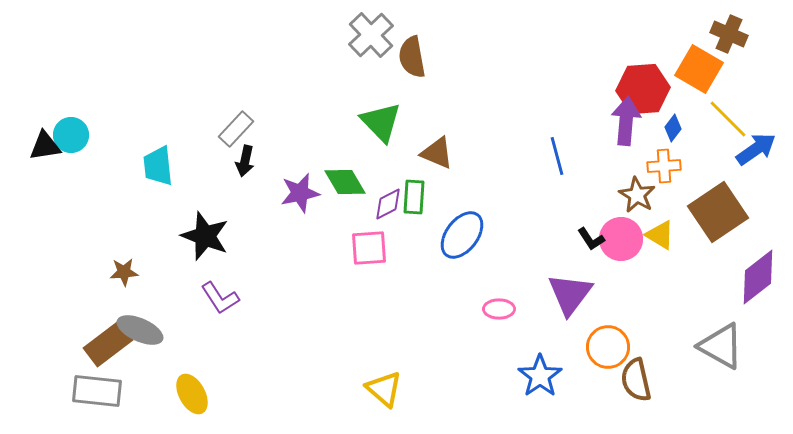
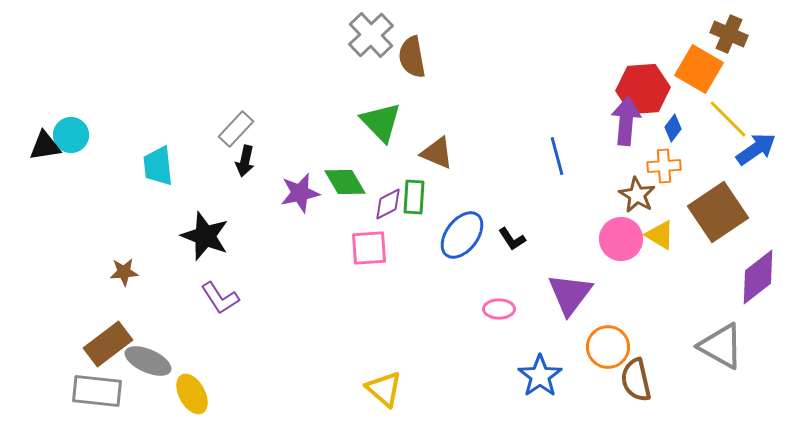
black L-shape at (591, 239): moved 79 px left
gray ellipse at (140, 330): moved 8 px right, 31 px down
